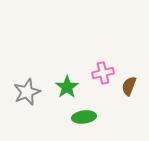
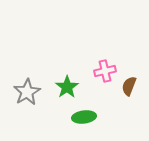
pink cross: moved 2 px right, 2 px up
gray star: rotated 8 degrees counterclockwise
